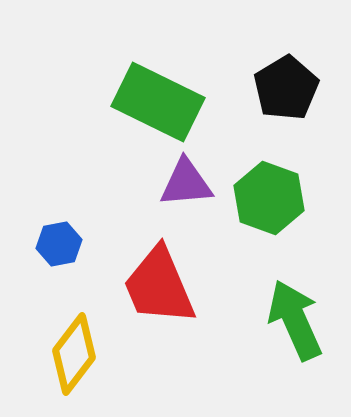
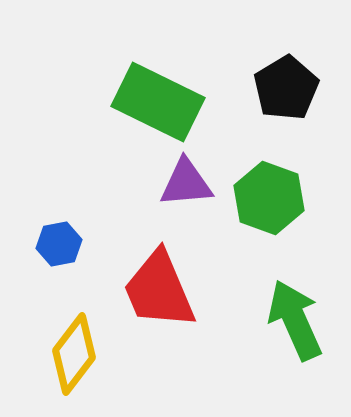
red trapezoid: moved 4 px down
